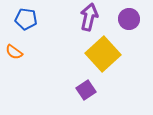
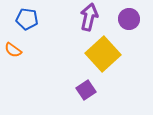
blue pentagon: moved 1 px right
orange semicircle: moved 1 px left, 2 px up
